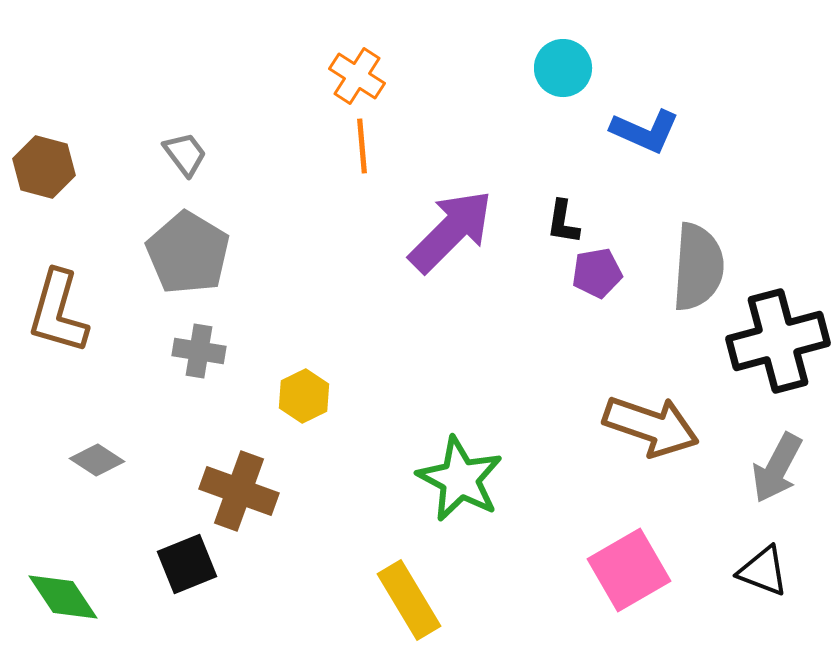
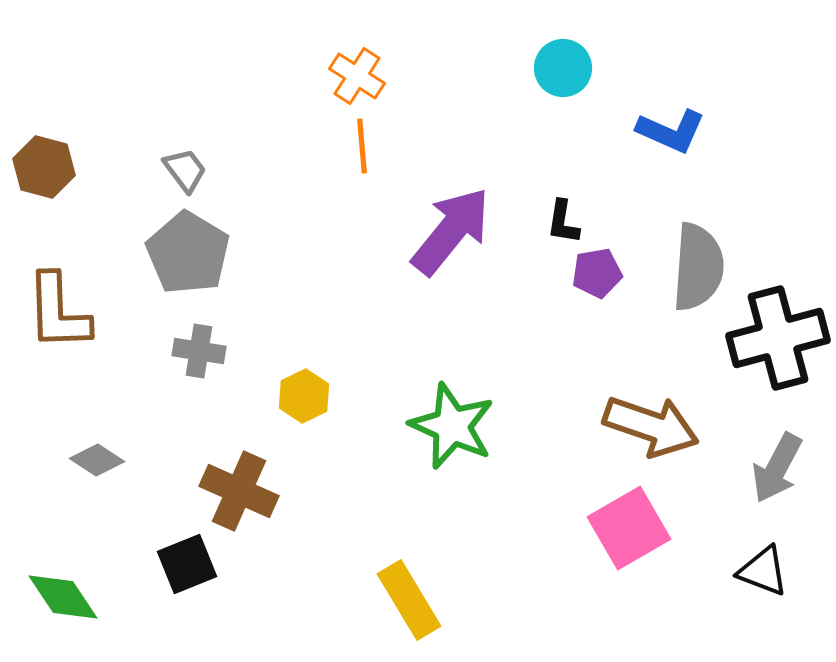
blue L-shape: moved 26 px right
gray trapezoid: moved 16 px down
purple arrow: rotated 6 degrees counterclockwise
brown L-shape: rotated 18 degrees counterclockwise
black cross: moved 3 px up
green star: moved 8 px left, 53 px up; rotated 4 degrees counterclockwise
brown cross: rotated 4 degrees clockwise
pink square: moved 42 px up
